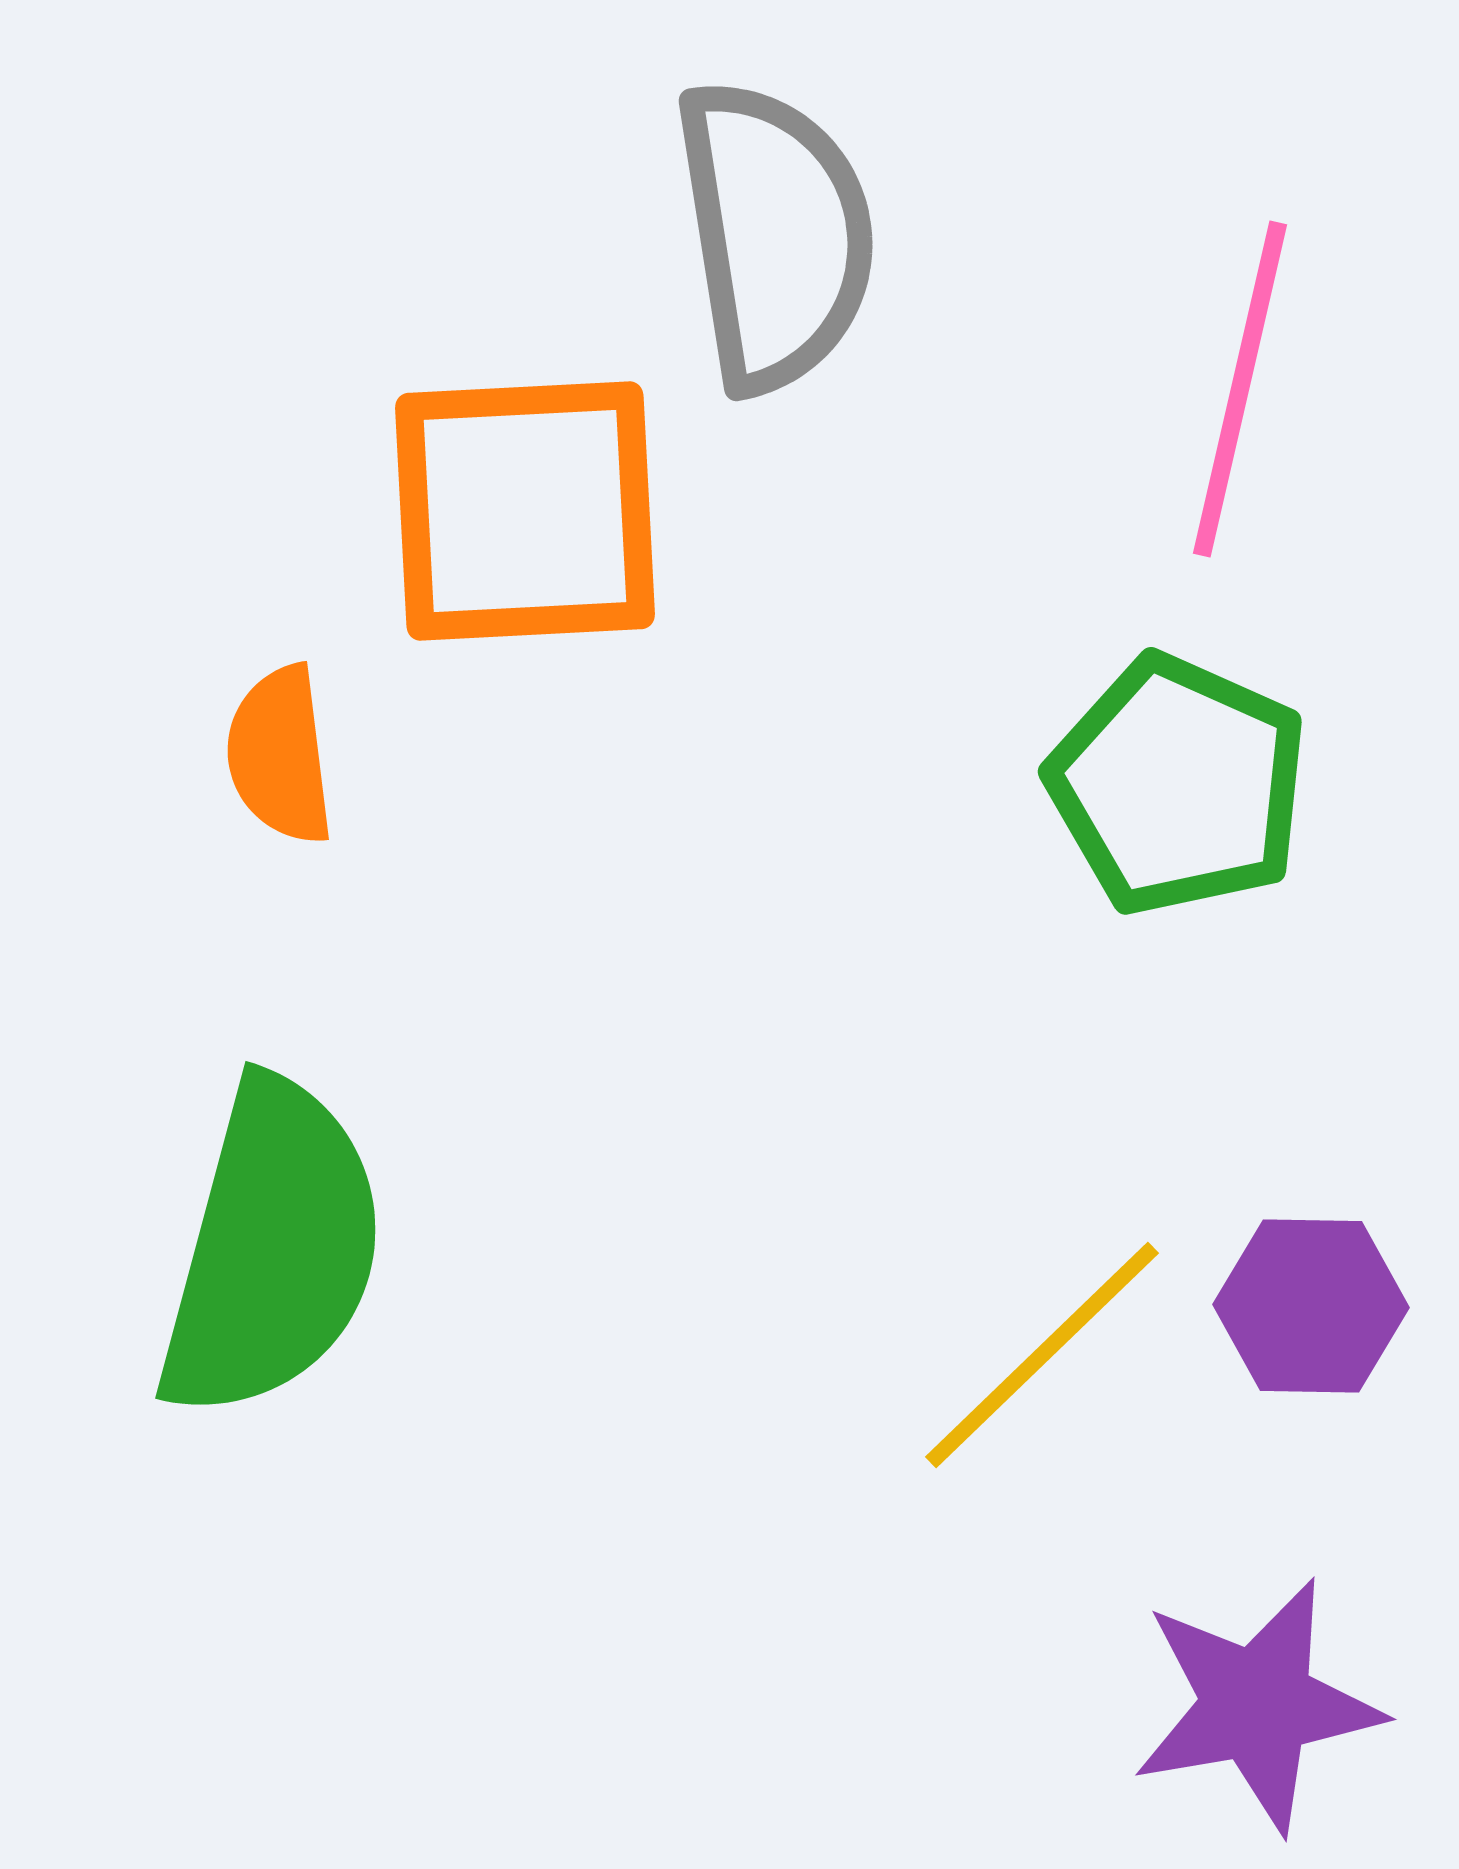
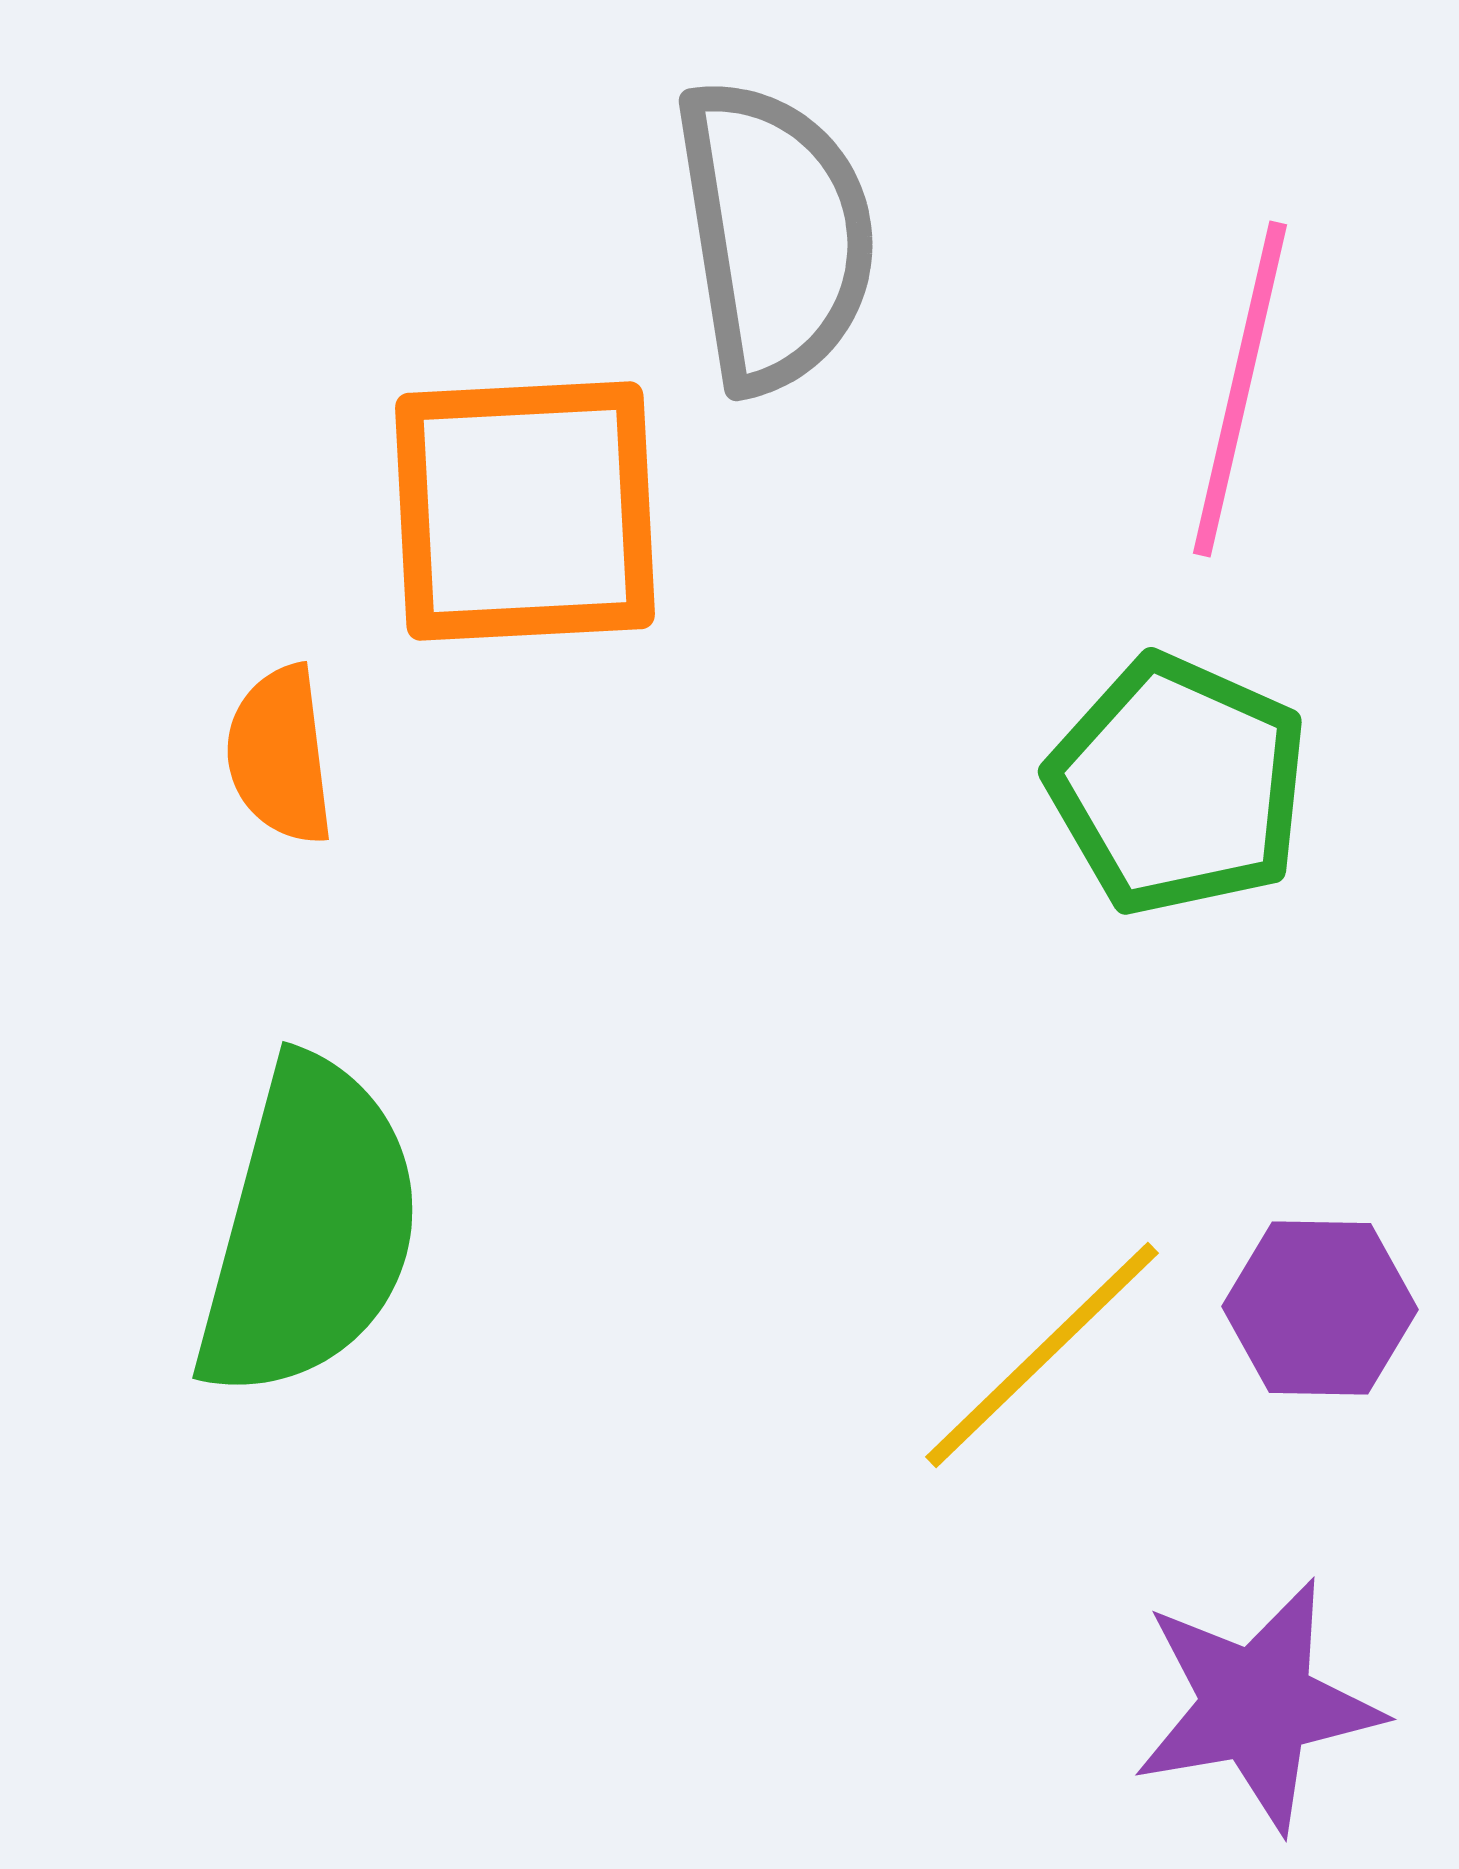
green semicircle: moved 37 px right, 20 px up
purple hexagon: moved 9 px right, 2 px down
